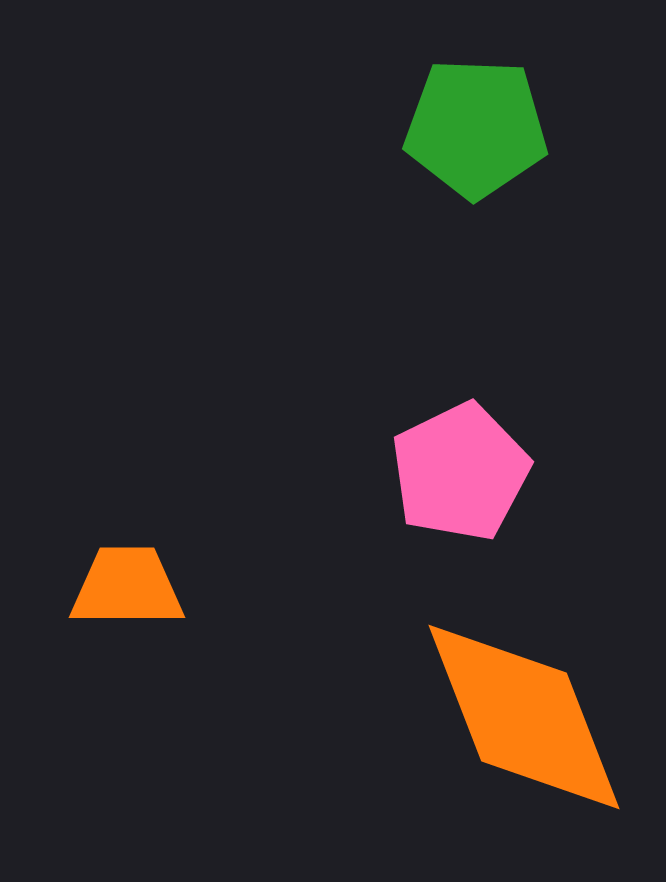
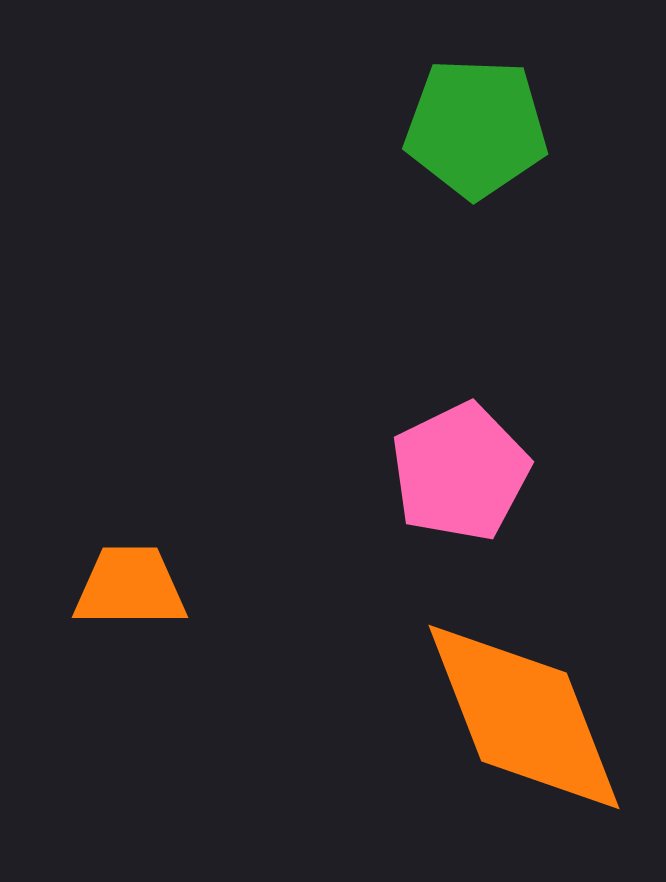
orange trapezoid: moved 3 px right
